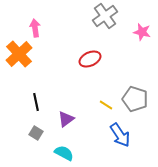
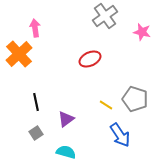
gray square: rotated 24 degrees clockwise
cyan semicircle: moved 2 px right, 1 px up; rotated 12 degrees counterclockwise
